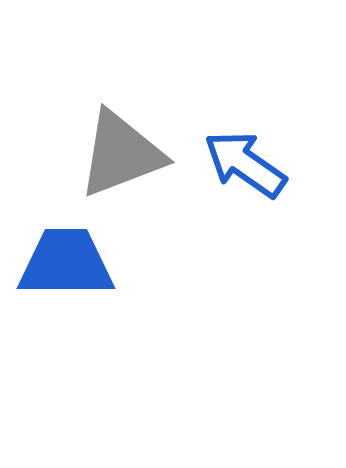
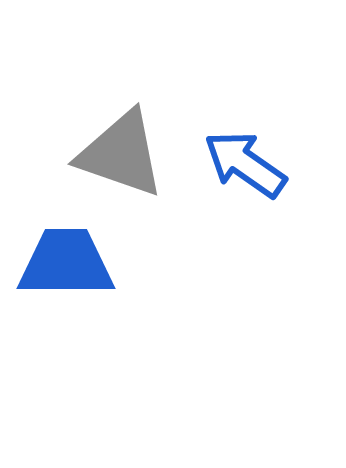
gray triangle: rotated 40 degrees clockwise
